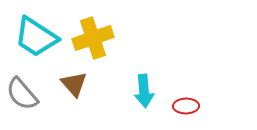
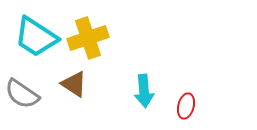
yellow cross: moved 5 px left
brown triangle: rotated 16 degrees counterclockwise
gray semicircle: rotated 15 degrees counterclockwise
red ellipse: rotated 75 degrees counterclockwise
